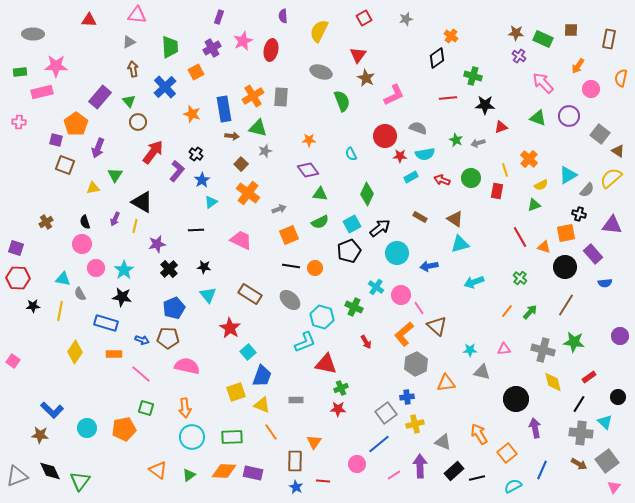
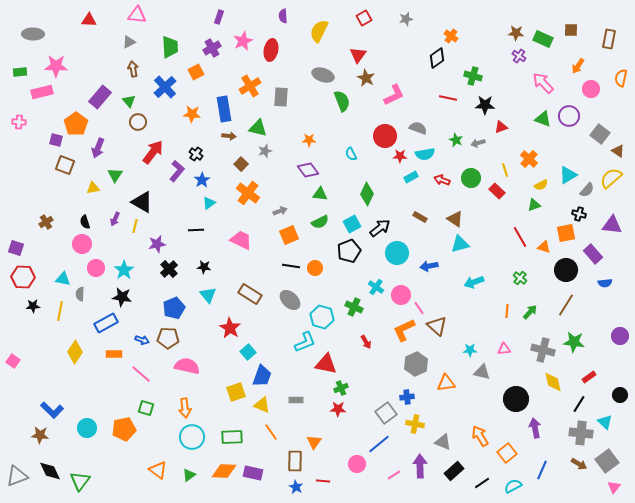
gray ellipse at (321, 72): moved 2 px right, 3 px down
orange cross at (253, 96): moved 3 px left, 10 px up
red line at (448, 98): rotated 18 degrees clockwise
orange star at (192, 114): rotated 12 degrees counterclockwise
green triangle at (538, 118): moved 5 px right, 1 px down
brown arrow at (232, 136): moved 3 px left
red rectangle at (497, 191): rotated 56 degrees counterclockwise
cyan triangle at (211, 202): moved 2 px left, 1 px down
gray arrow at (279, 209): moved 1 px right, 2 px down
black circle at (565, 267): moved 1 px right, 3 px down
red hexagon at (18, 278): moved 5 px right, 1 px up
gray semicircle at (80, 294): rotated 32 degrees clockwise
orange line at (507, 311): rotated 32 degrees counterclockwise
blue rectangle at (106, 323): rotated 45 degrees counterclockwise
orange L-shape at (404, 334): moved 4 px up; rotated 15 degrees clockwise
black circle at (618, 397): moved 2 px right, 2 px up
yellow cross at (415, 424): rotated 24 degrees clockwise
orange arrow at (479, 434): moved 1 px right, 2 px down
black line at (477, 478): moved 5 px right, 5 px down; rotated 21 degrees counterclockwise
